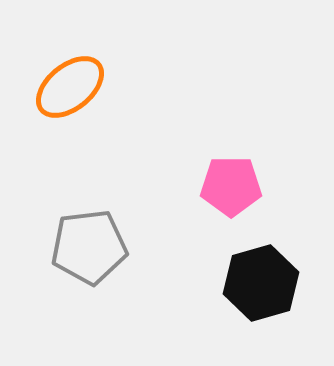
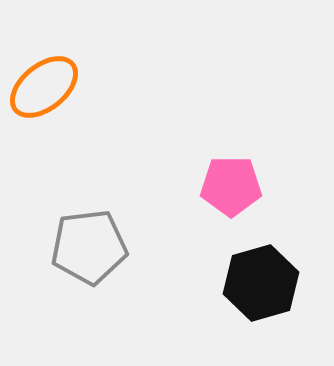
orange ellipse: moved 26 px left
